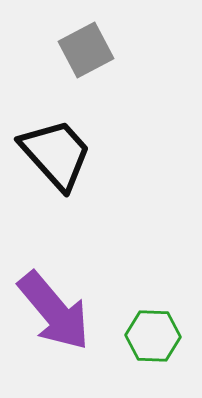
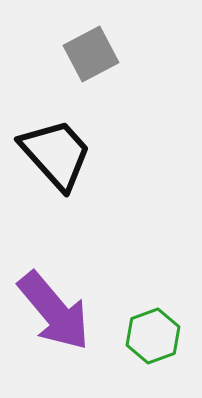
gray square: moved 5 px right, 4 px down
green hexagon: rotated 22 degrees counterclockwise
